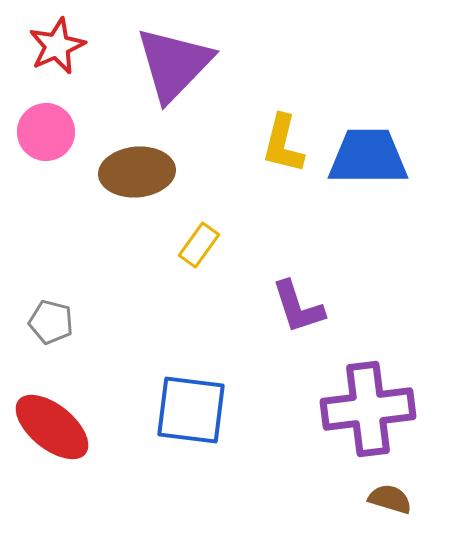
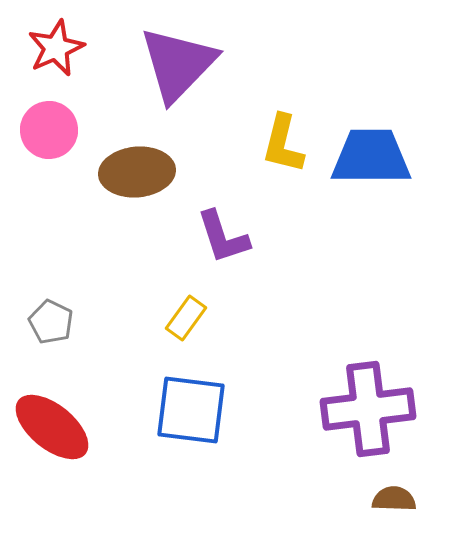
red star: moved 1 px left, 2 px down
purple triangle: moved 4 px right
pink circle: moved 3 px right, 2 px up
blue trapezoid: moved 3 px right
yellow rectangle: moved 13 px left, 73 px down
purple L-shape: moved 75 px left, 70 px up
gray pentagon: rotated 12 degrees clockwise
brown semicircle: moved 4 px right; rotated 15 degrees counterclockwise
